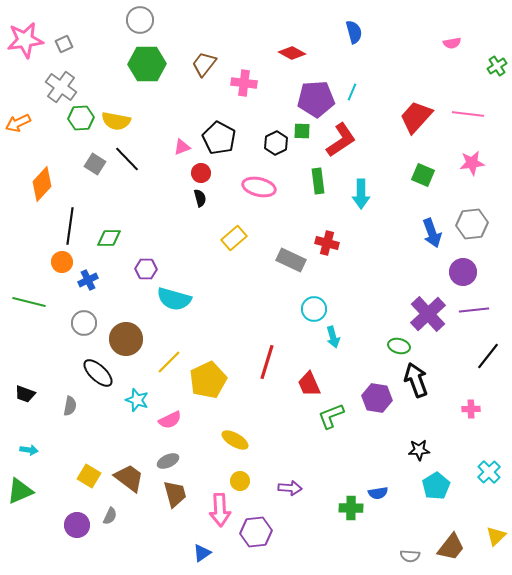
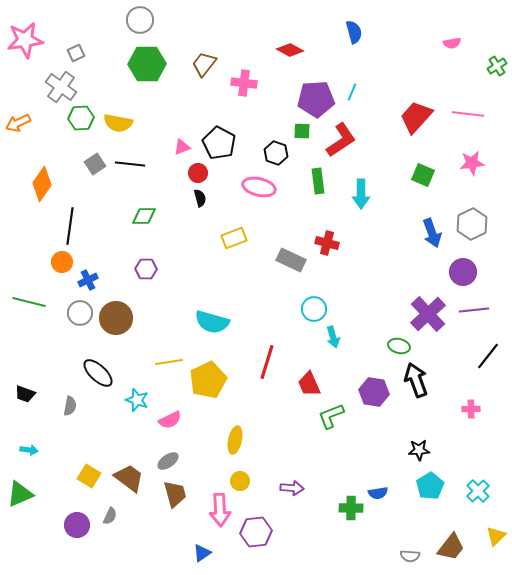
gray square at (64, 44): moved 12 px right, 9 px down
red diamond at (292, 53): moved 2 px left, 3 px up
yellow semicircle at (116, 121): moved 2 px right, 2 px down
black pentagon at (219, 138): moved 5 px down
black hexagon at (276, 143): moved 10 px down; rotated 15 degrees counterclockwise
black line at (127, 159): moved 3 px right, 5 px down; rotated 40 degrees counterclockwise
gray square at (95, 164): rotated 25 degrees clockwise
red circle at (201, 173): moved 3 px left
orange diamond at (42, 184): rotated 8 degrees counterclockwise
gray hexagon at (472, 224): rotated 20 degrees counterclockwise
green diamond at (109, 238): moved 35 px right, 22 px up
yellow rectangle at (234, 238): rotated 20 degrees clockwise
cyan semicircle at (174, 299): moved 38 px right, 23 px down
gray circle at (84, 323): moved 4 px left, 10 px up
brown circle at (126, 339): moved 10 px left, 21 px up
yellow line at (169, 362): rotated 36 degrees clockwise
purple hexagon at (377, 398): moved 3 px left, 6 px up
yellow ellipse at (235, 440): rotated 72 degrees clockwise
gray ellipse at (168, 461): rotated 10 degrees counterclockwise
cyan cross at (489, 472): moved 11 px left, 19 px down
cyan pentagon at (436, 486): moved 6 px left
purple arrow at (290, 488): moved 2 px right
green triangle at (20, 491): moved 3 px down
